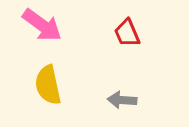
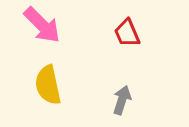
pink arrow: rotated 9 degrees clockwise
gray arrow: rotated 104 degrees clockwise
